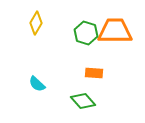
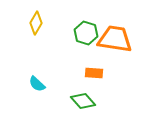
orange trapezoid: moved 8 px down; rotated 9 degrees clockwise
